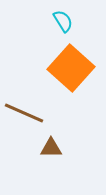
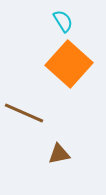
orange square: moved 2 px left, 4 px up
brown triangle: moved 8 px right, 6 px down; rotated 10 degrees counterclockwise
